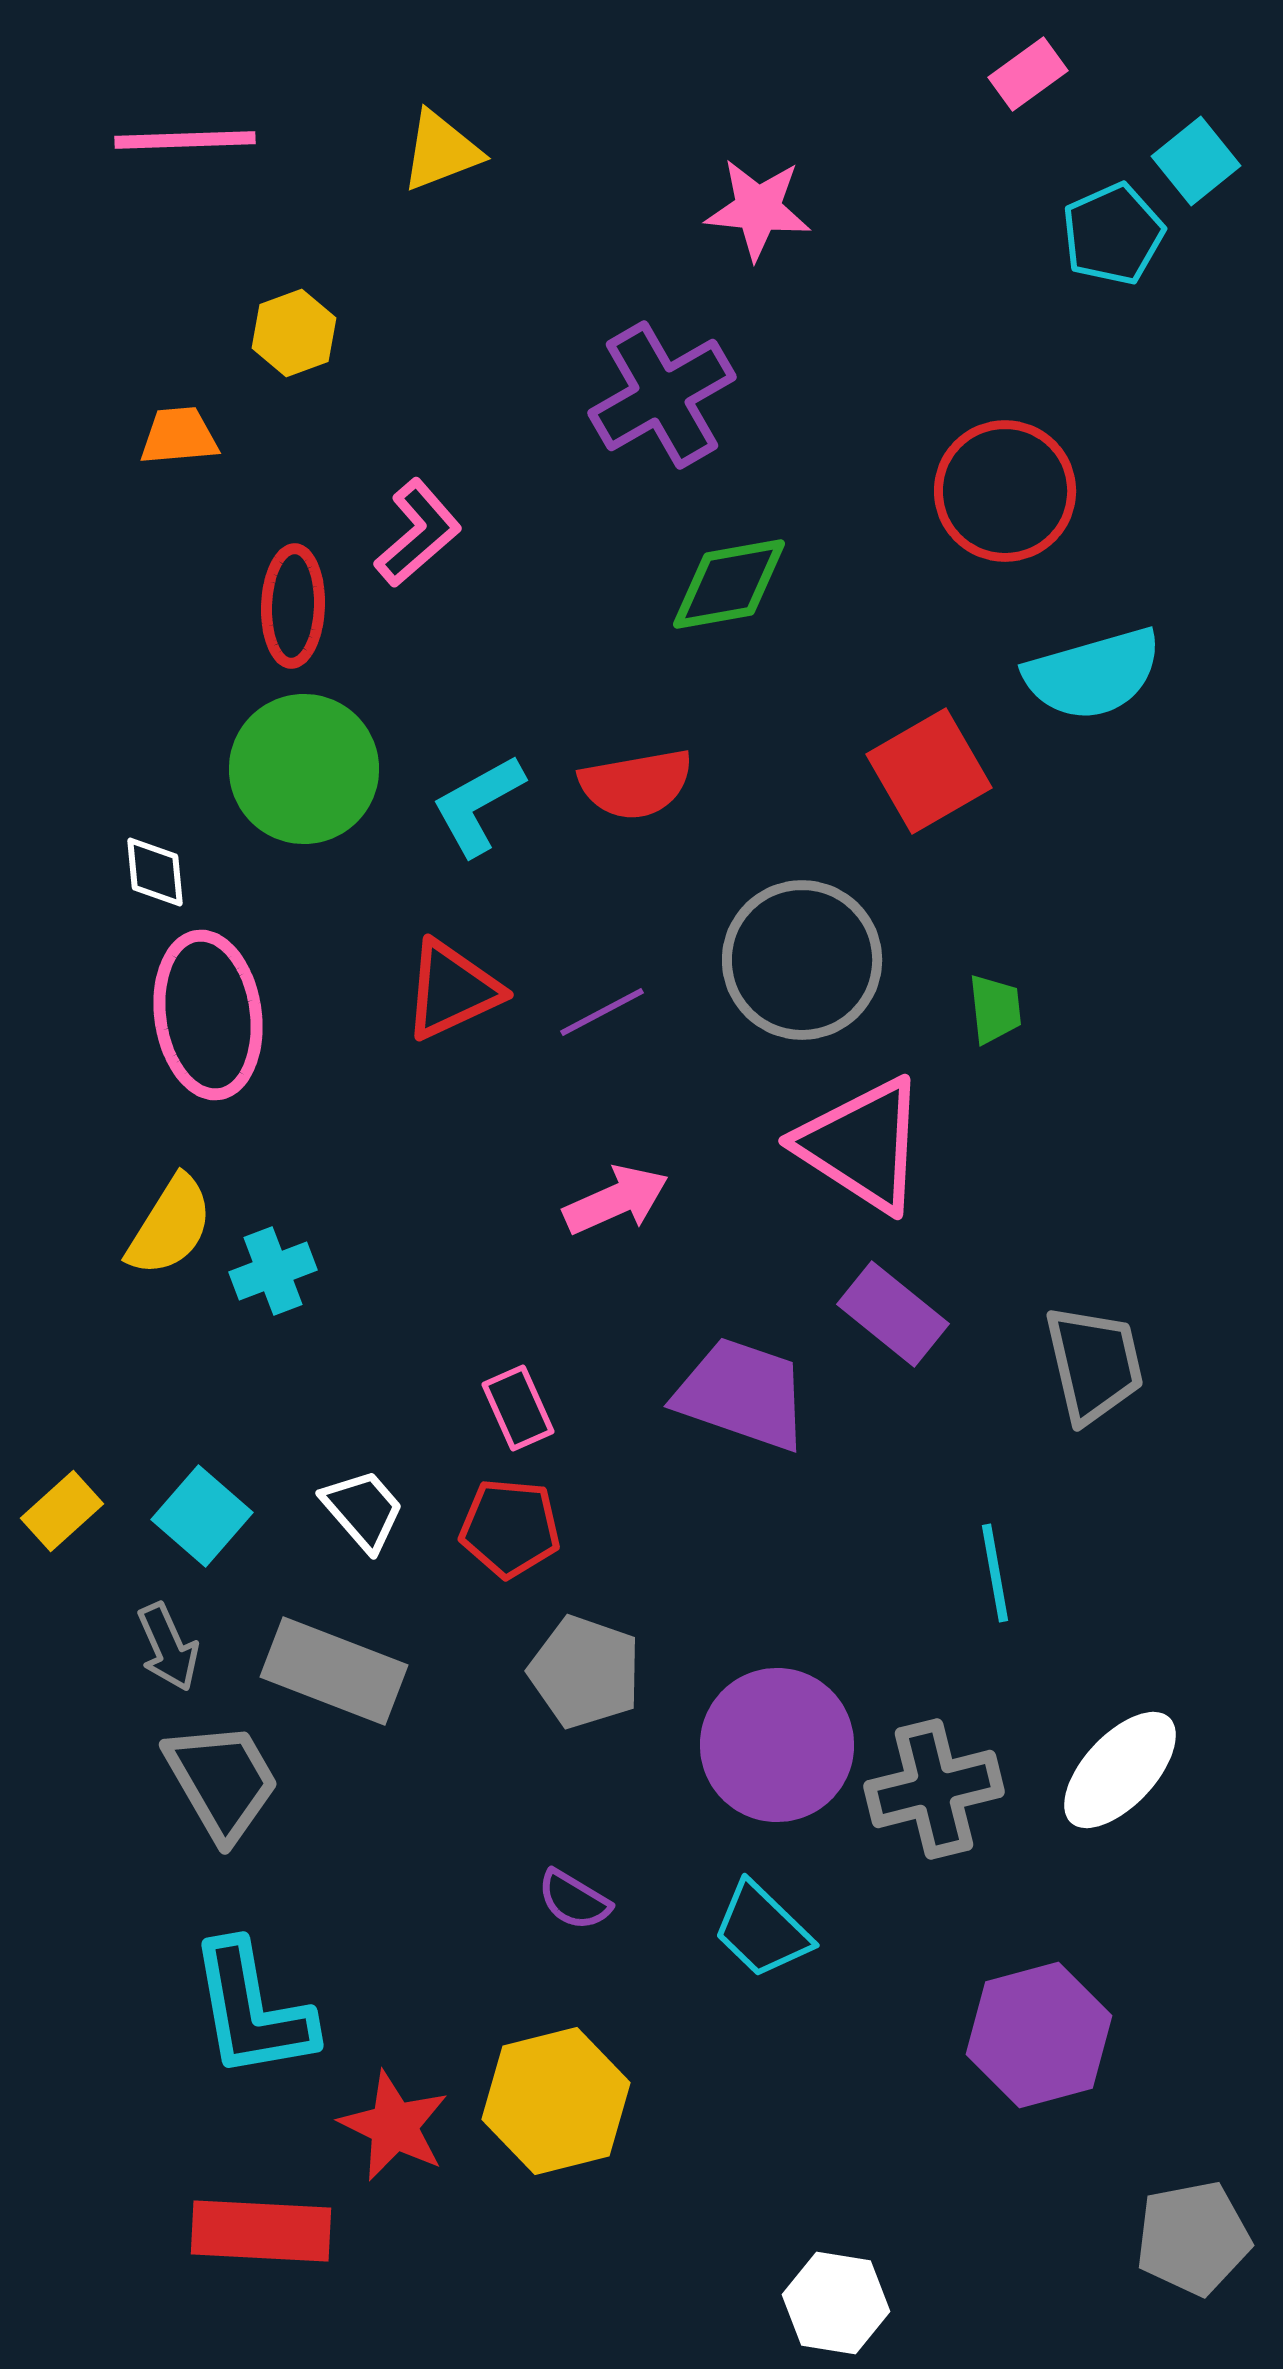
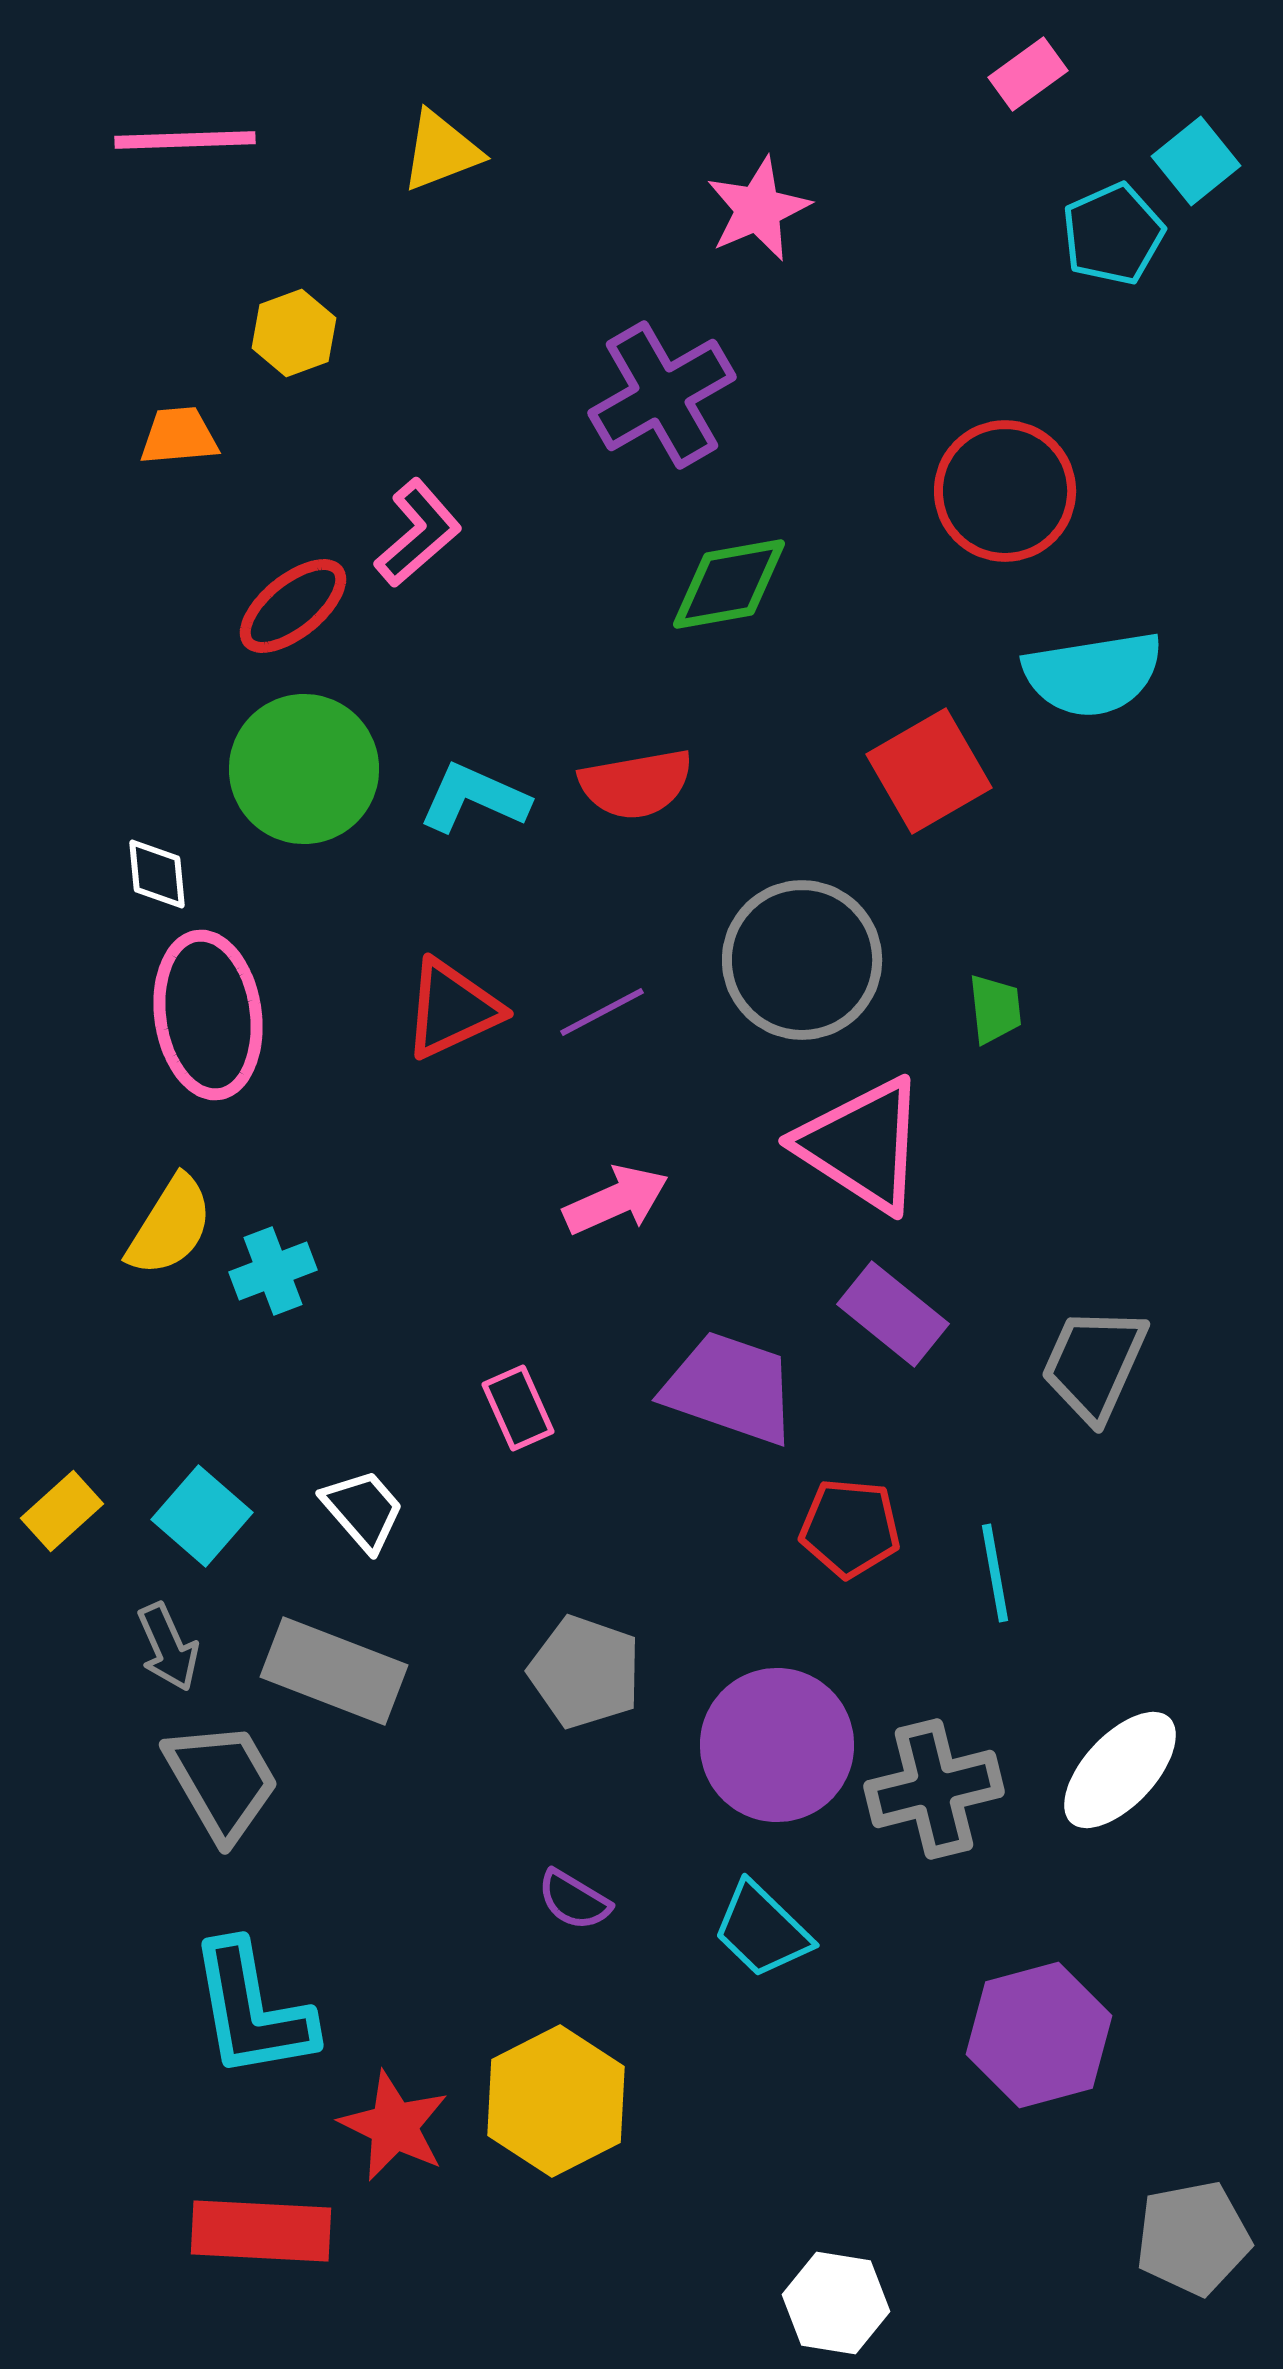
pink star at (758, 209): rotated 29 degrees counterclockwise
red ellipse at (293, 606): rotated 49 degrees clockwise
cyan semicircle at (1093, 674): rotated 7 degrees clockwise
cyan L-shape at (478, 805): moved 4 px left, 7 px up; rotated 53 degrees clockwise
white diamond at (155, 872): moved 2 px right, 2 px down
red triangle at (452, 990): moved 19 px down
gray trapezoid at (1094, 1364): rotated 143 degrees counterclockwise
purple trapezoid at (742, 1394): moved 12 px left, 6 px up
red pentagon at (510, 1528): moved 340 px right
yellow hexagon at (556, 2101): rotated 13 degrees counterclockwise
